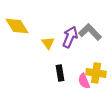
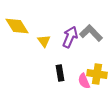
gray L-shape: moved 1 px right, 1 px down
yellow triangle: moved 4 px left, 2 px up
yellow cross: moved 1 px right, 1 px down
